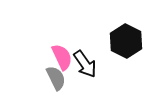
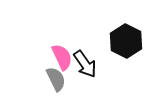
gray semicircle: moved 1 px down
